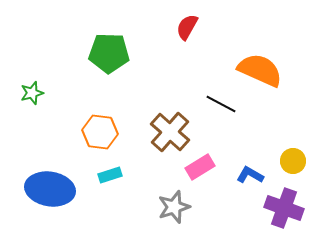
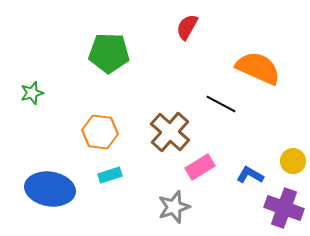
orange semicircle: moved 2 px left, 2 px up
